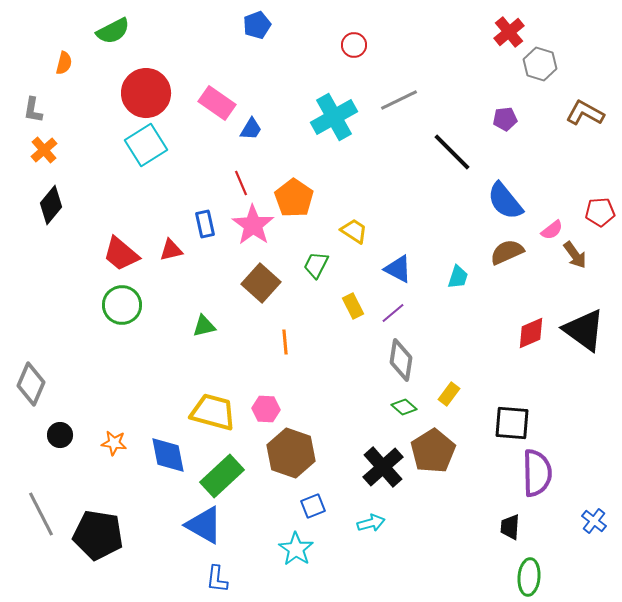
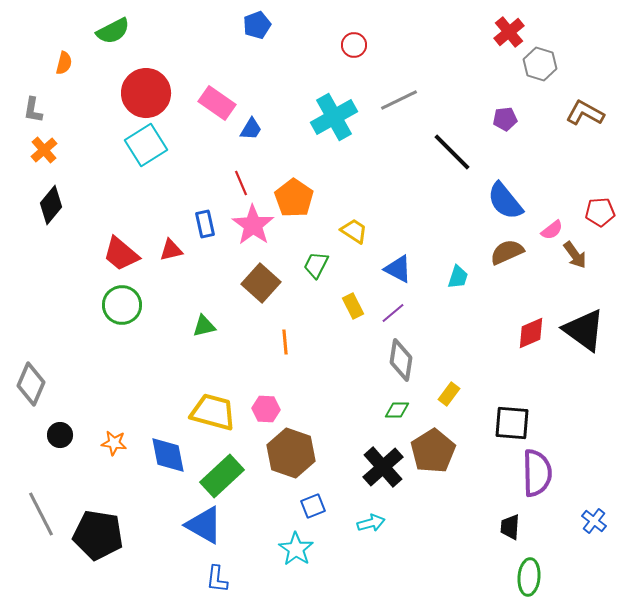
green diamond at (404, 407): moved 7 px left, 3 px down; rotated 40 degrees counterclockwise
